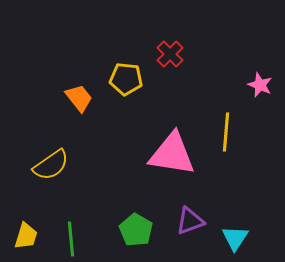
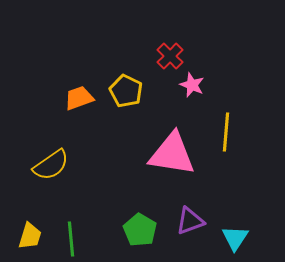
red cross: moved 2 px down
yellow pentagon: moved 12 px down; rotated 20 degrees clockwise
pink star: moved 68 px left
orange trapezoid: rotated 72 degrees counterclockwise
green pentagon: moved 4 px right
yellow trapezoid: moved 4 px right
